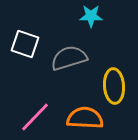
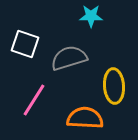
pink line: moved 1 px left, 17 px up; rotated 12 degrees counterclockwise
